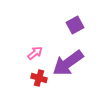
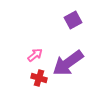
purple square: moved 2 px left, 5 px up
pink arrow: moved 2 px down
